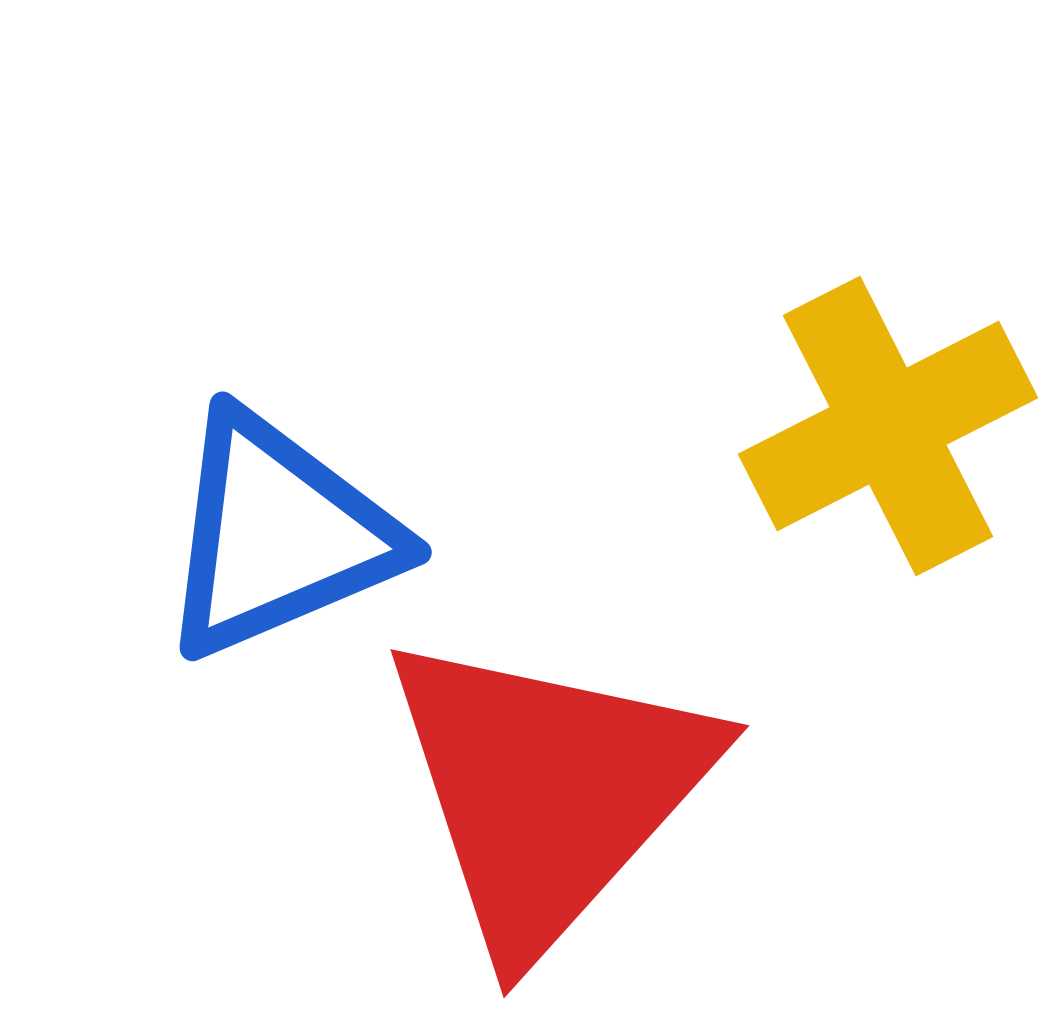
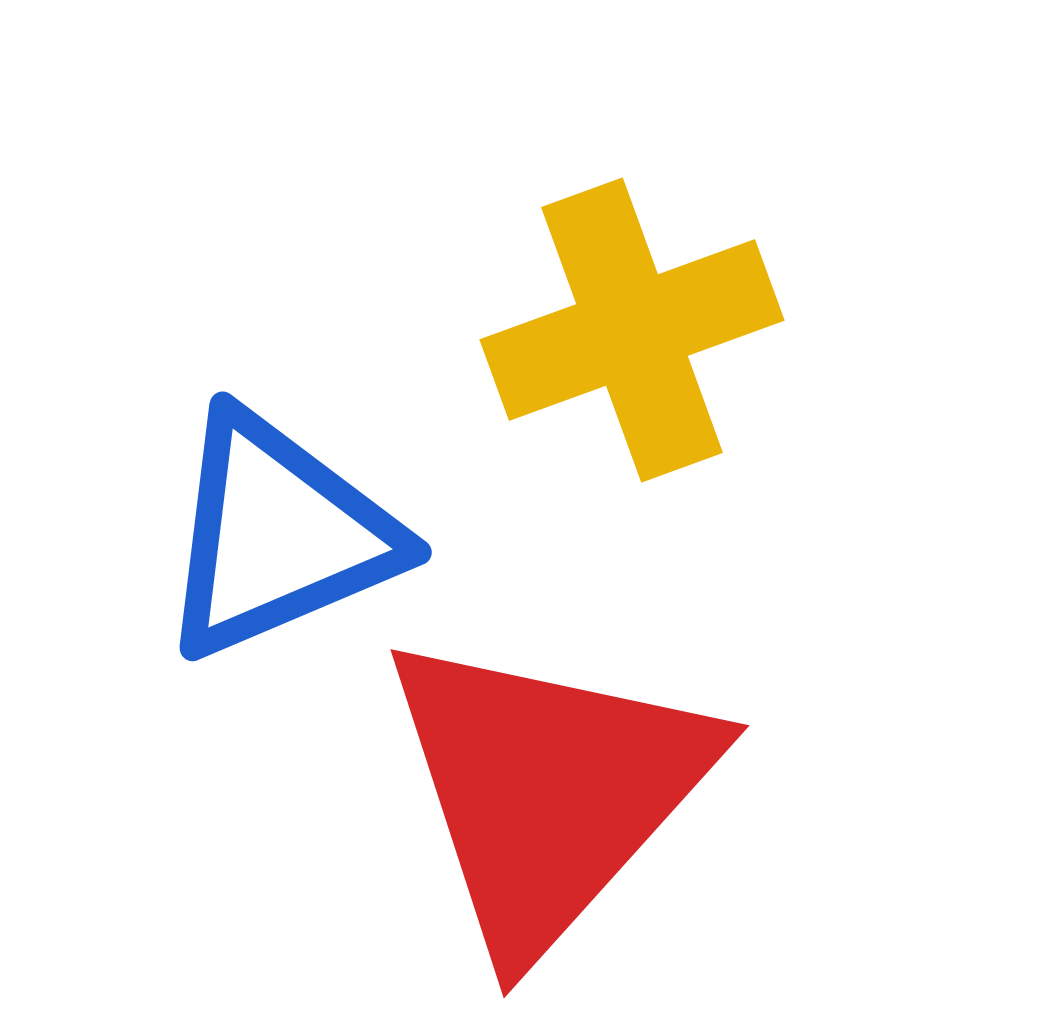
yellow cross: moved 256 px left, 96 px up; rotated 7 degrees clockwise
